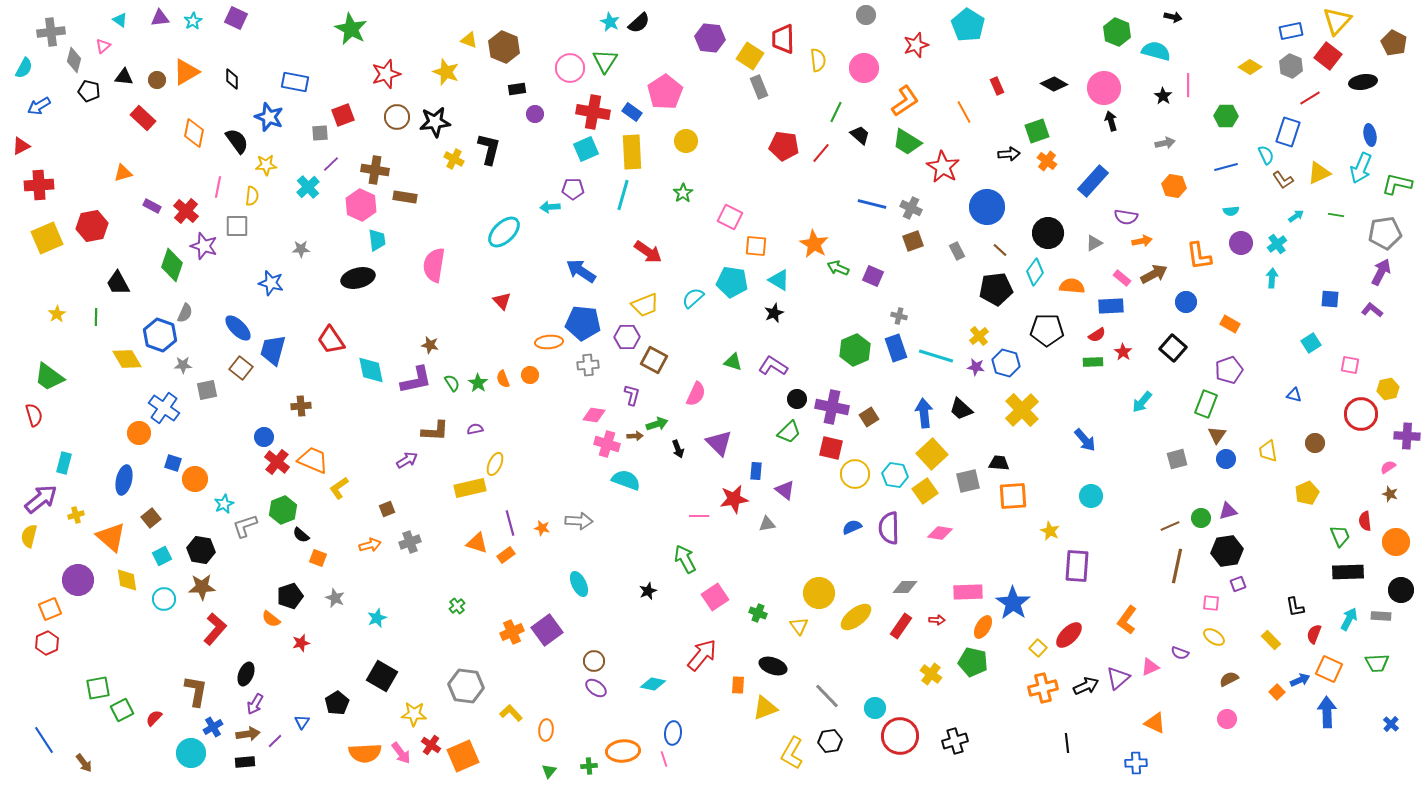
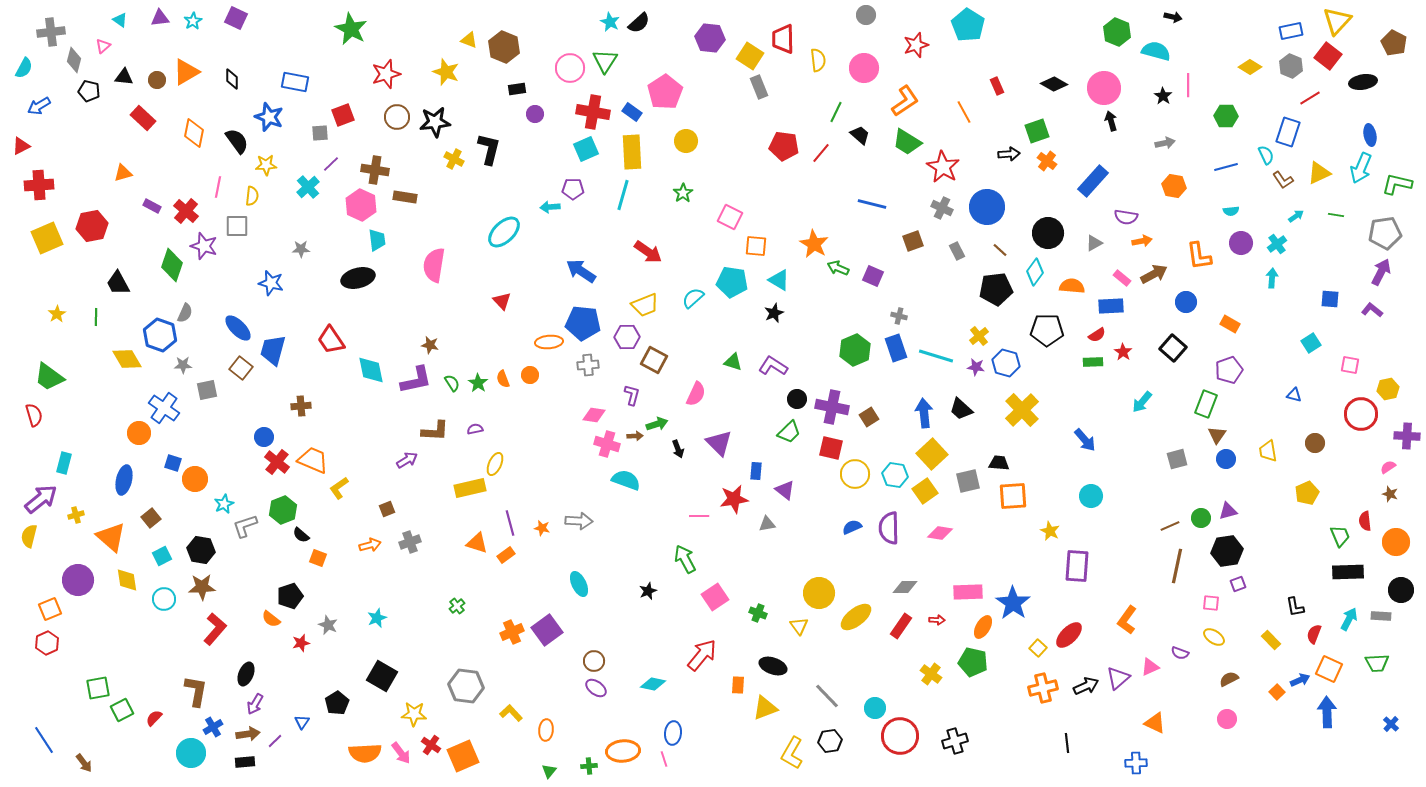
gray cross at (911, 208): moved 31 px right
gray star at (335, 598): moved 7 px left, 27 px down
